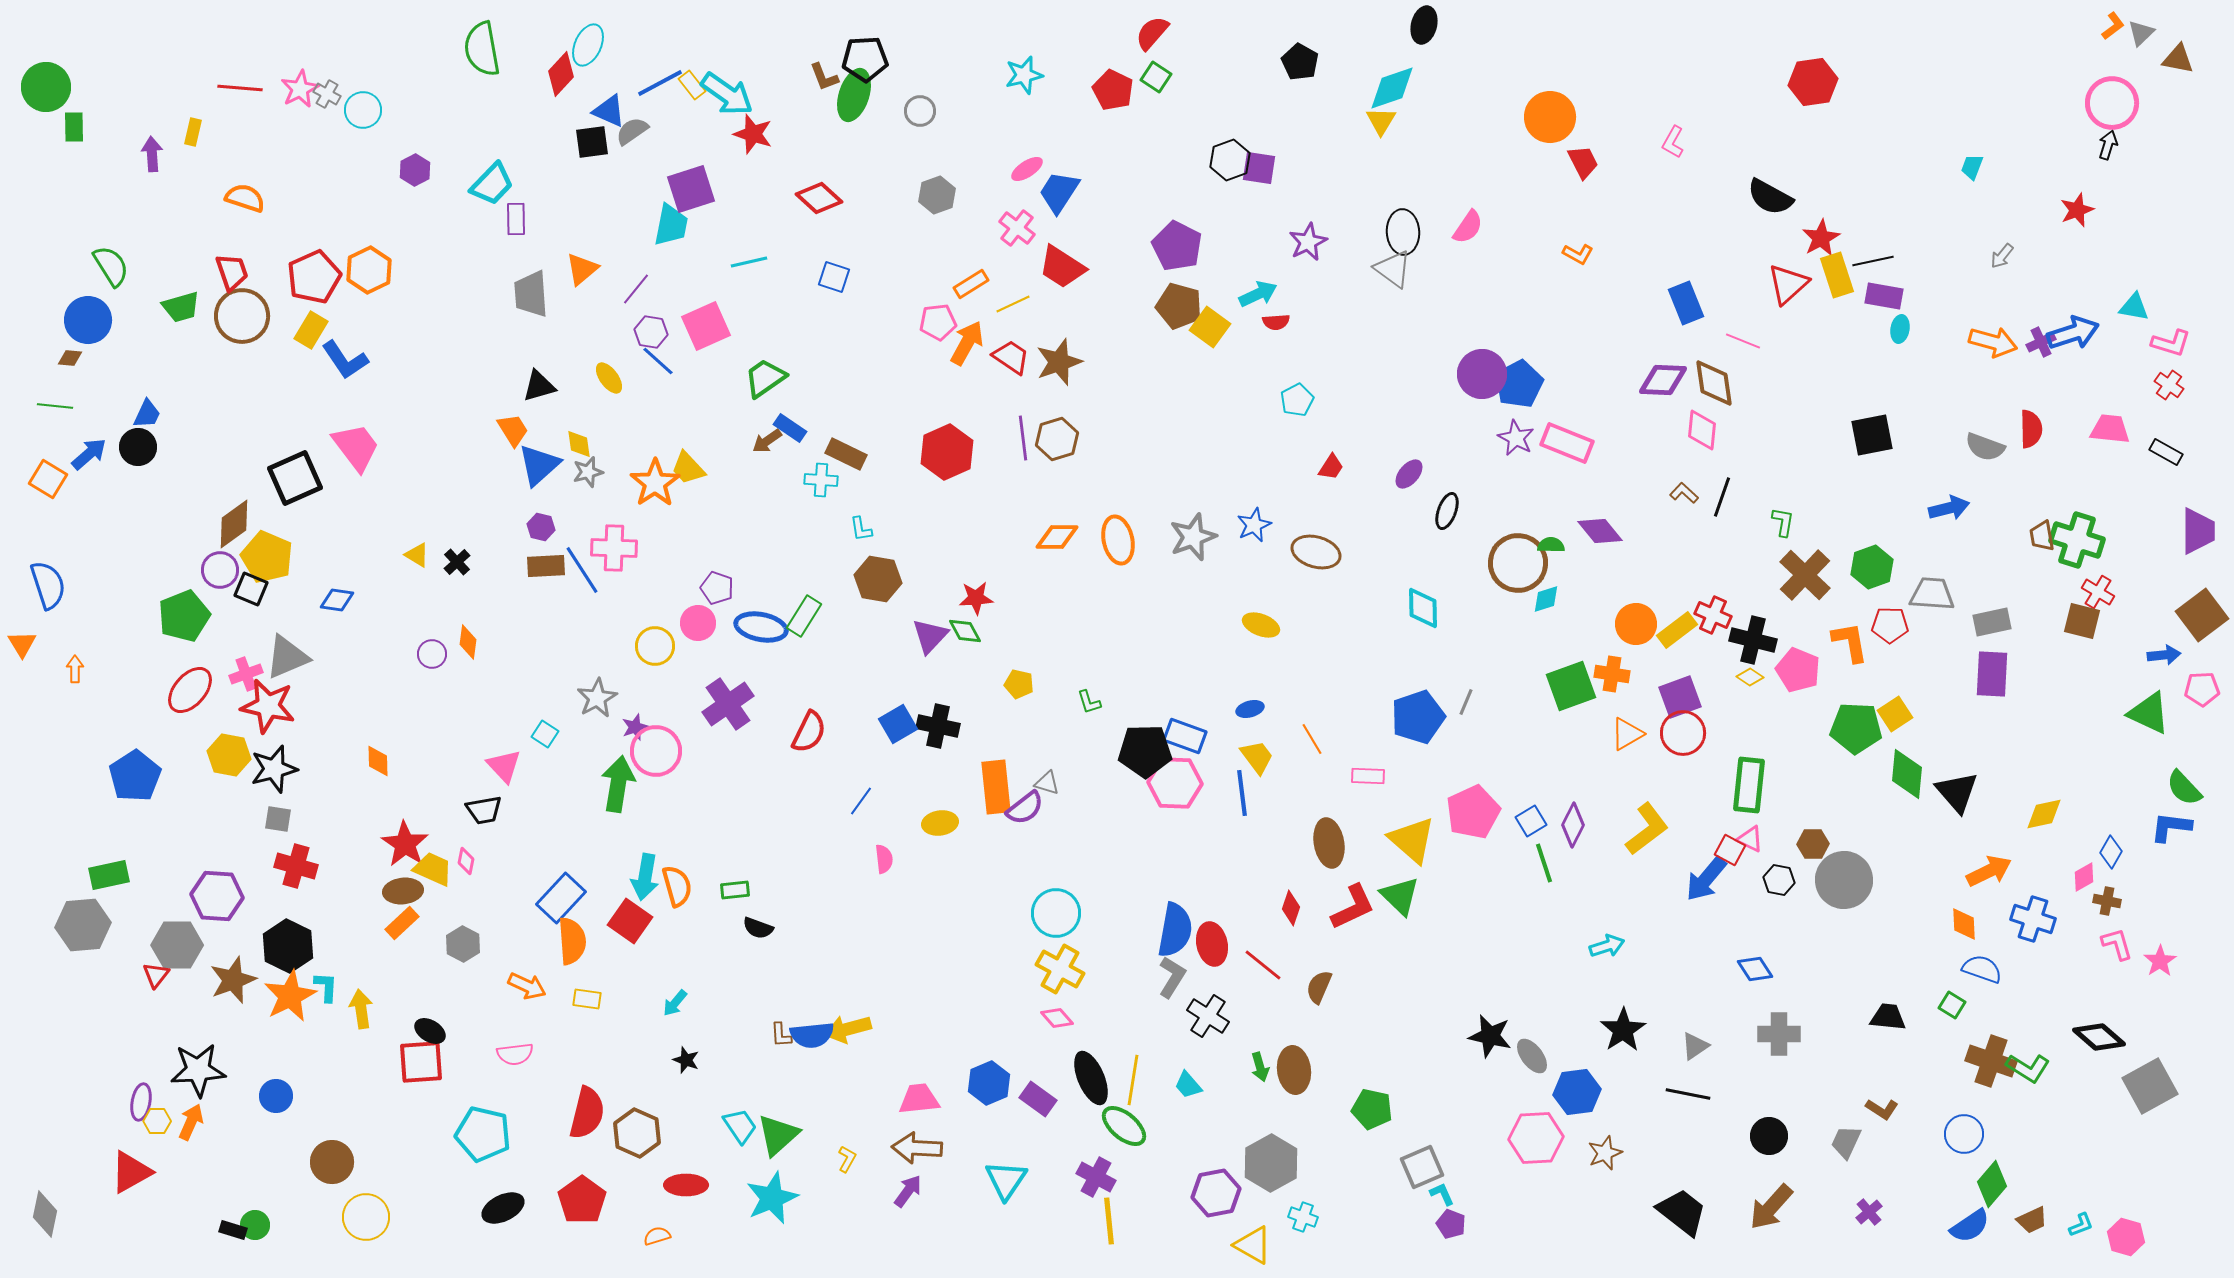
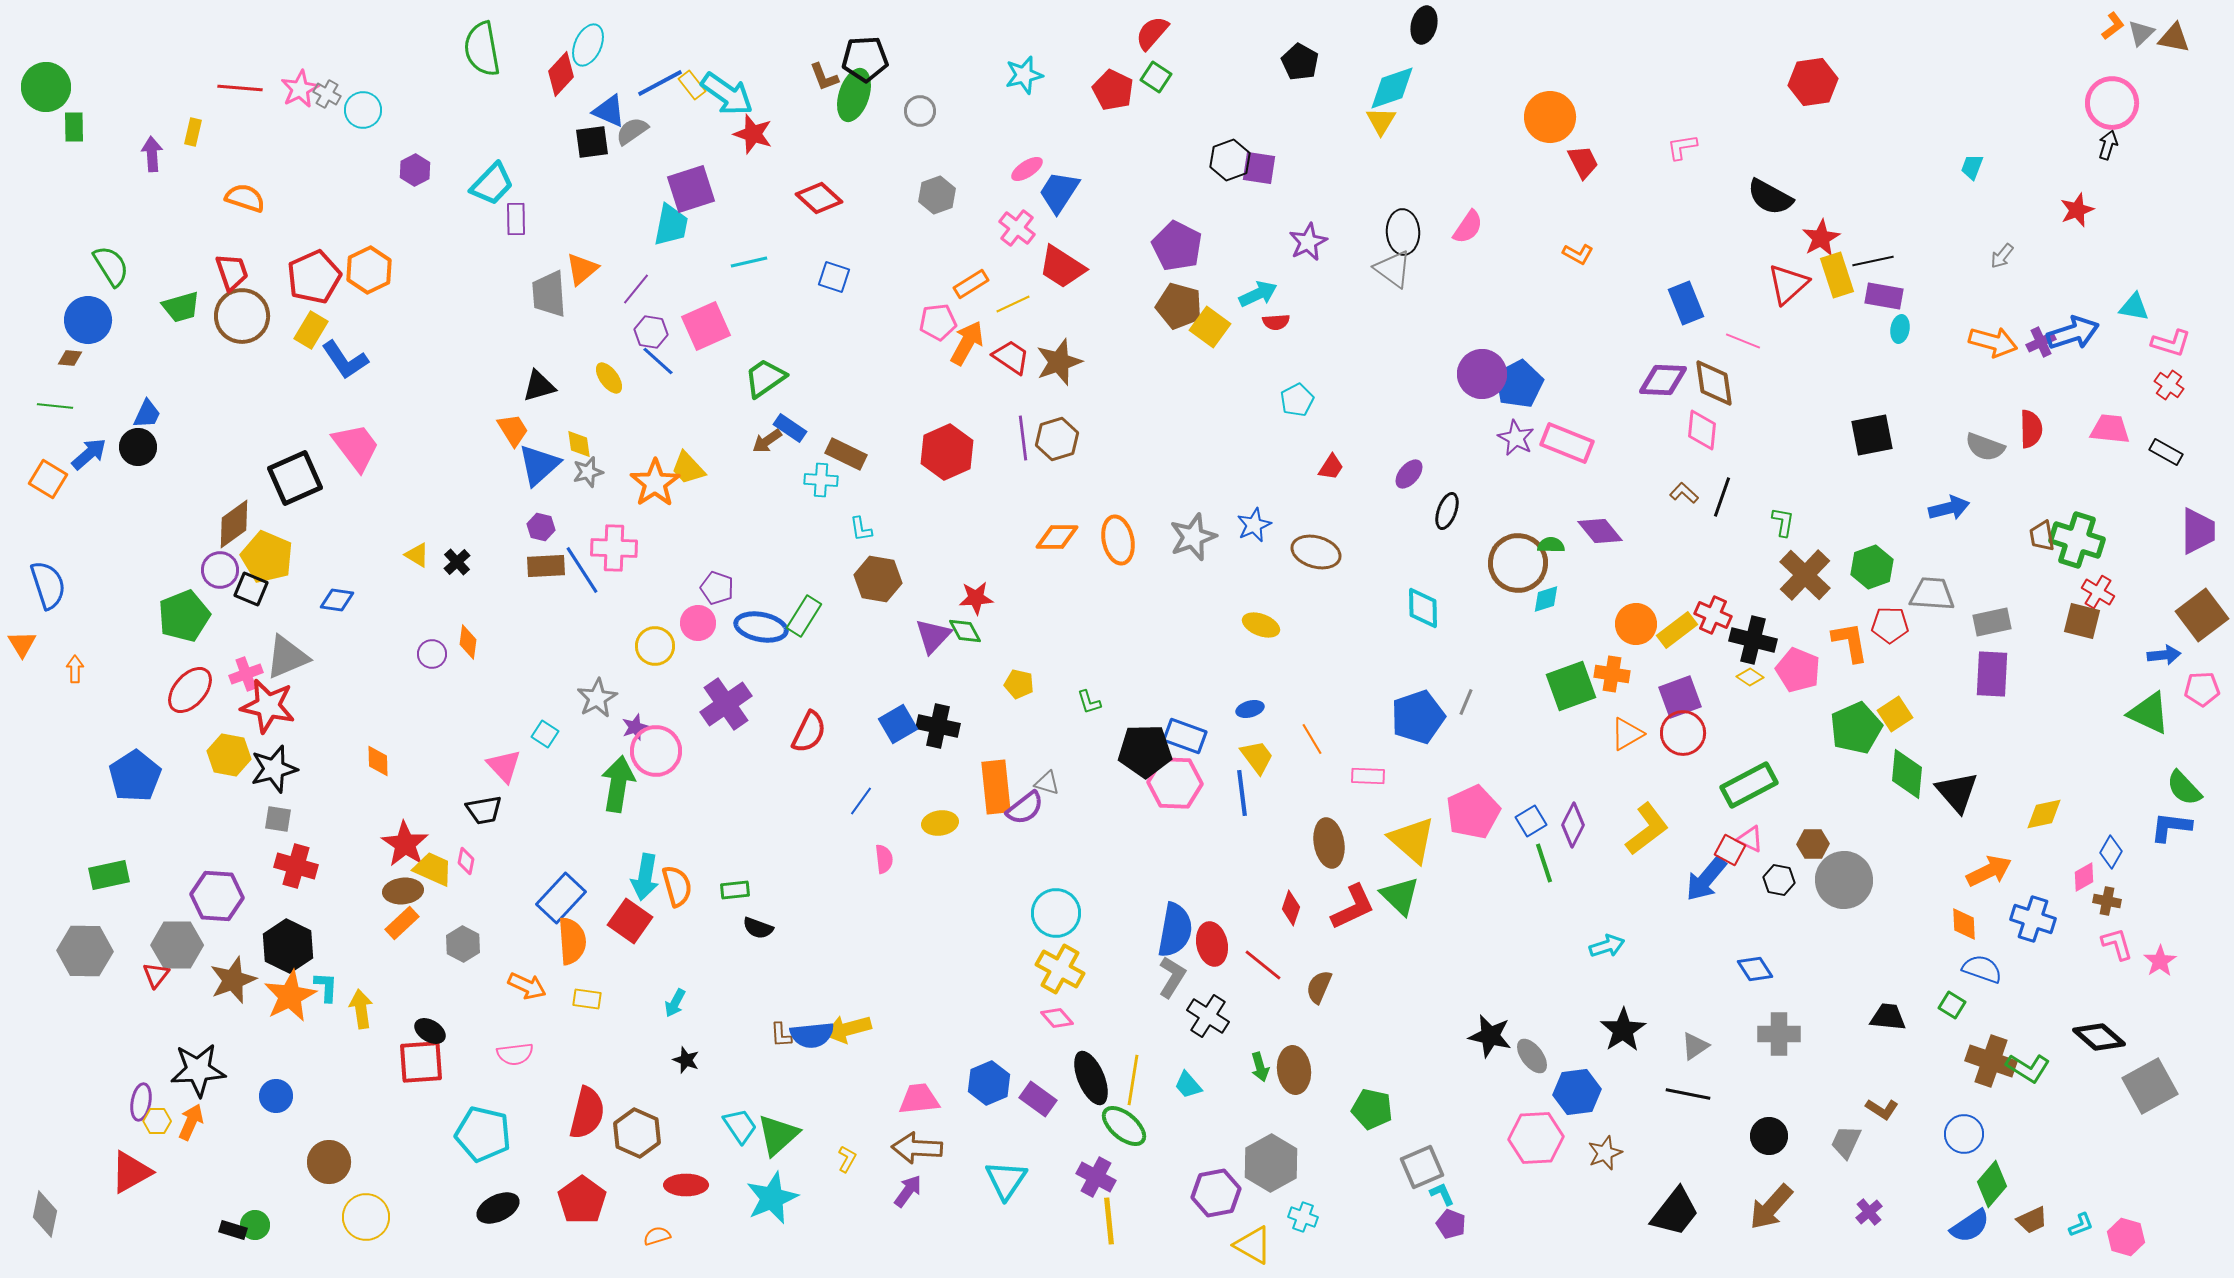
brown triangle at (2178, 59): moved 4 px left, 21 px up
pink L-shape at (1673, 142): moved 9 px right, 5 px down; rotated 52 degrees clockwise
gray trapezoid at (531, 294): moved 18 px right
purple triangle at (930, 636): moved 3 px right
purple cross at (728, 704): moved 2 px left
green pentagon at (1856, 728): rotated 27 degrees counterclockwise
green rectangle at (1749, 785): rotated 56 degrees clockwise
gray hexagon at (83, 925): moved 2 px right, 26 px down; rotated 6 degrees clockwise
cyan arrow at (675, 1003): rotated 12 degrees counterclockwise
brown circle at (332, 1162): moved 3 px left
black ellipse at (503, 1208): moved 5 px left
black trapezoid at (1682, 1212): moved 7 px left; rotated 90 degrees clockwise
